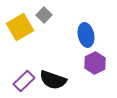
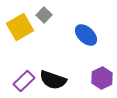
blue ellipse: rotated 35 degrees counterclockwise
purple hexagon: moved 7 px right, 15 px down
